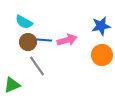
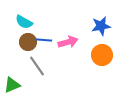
pink arrow: moved 1 px right, 2 px down
